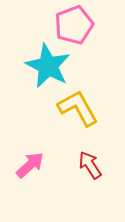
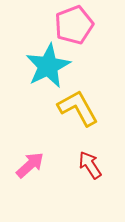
cyan star: rotated 18 degrees clockwise
